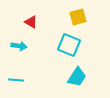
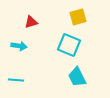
red triangle: rotated 48 degrees counterclockwise
cyan trapezoid: rotated 120 degrees clockwise
